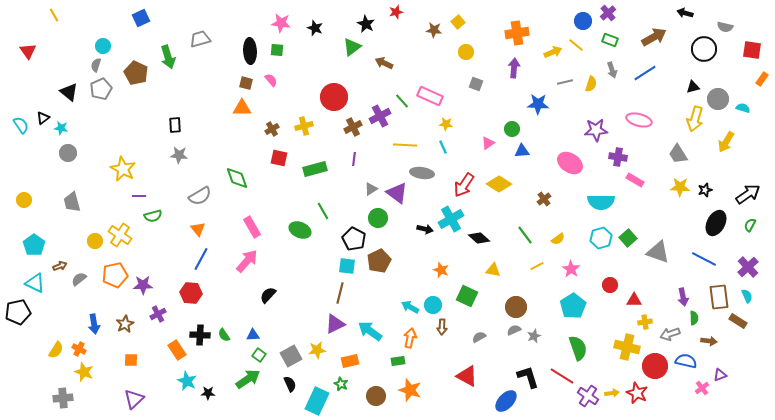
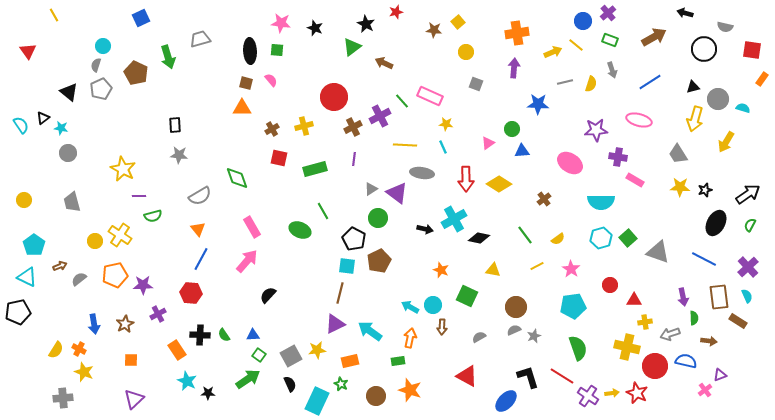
blue line at (645, 73): moved 5 px right, 9 px down
red arrow at (464, 185): moved 2 px right, 6 px up; rotated 35 degrees counterclockwise
cyan cross at (451, 219): moved 3 px right
black diamond at (479, 238): rotated 30 degrees counterclockwise
cyan triangle at (35, 283): moved 8 px left, 6 px up
cyan pentagon at (573, 306): rotated 25 degrees clockwise
pink cross at (702, 388): moved 3 px right, 2 px down
